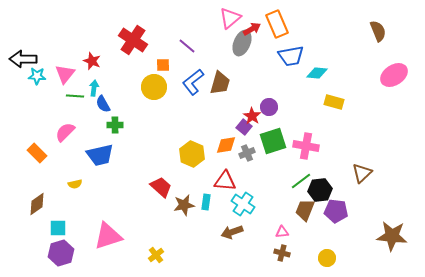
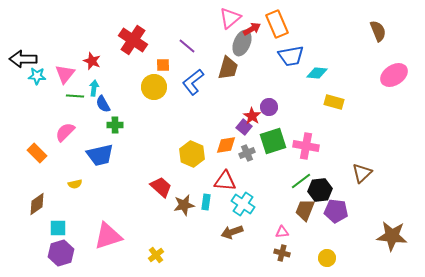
brown trapezoid at (220, 83): moved 8 px right, 15 px up
